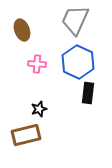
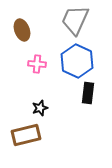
blue hexagon: moved 1 px left, 1 px up
black star: moved 1 px right, 1 px up
